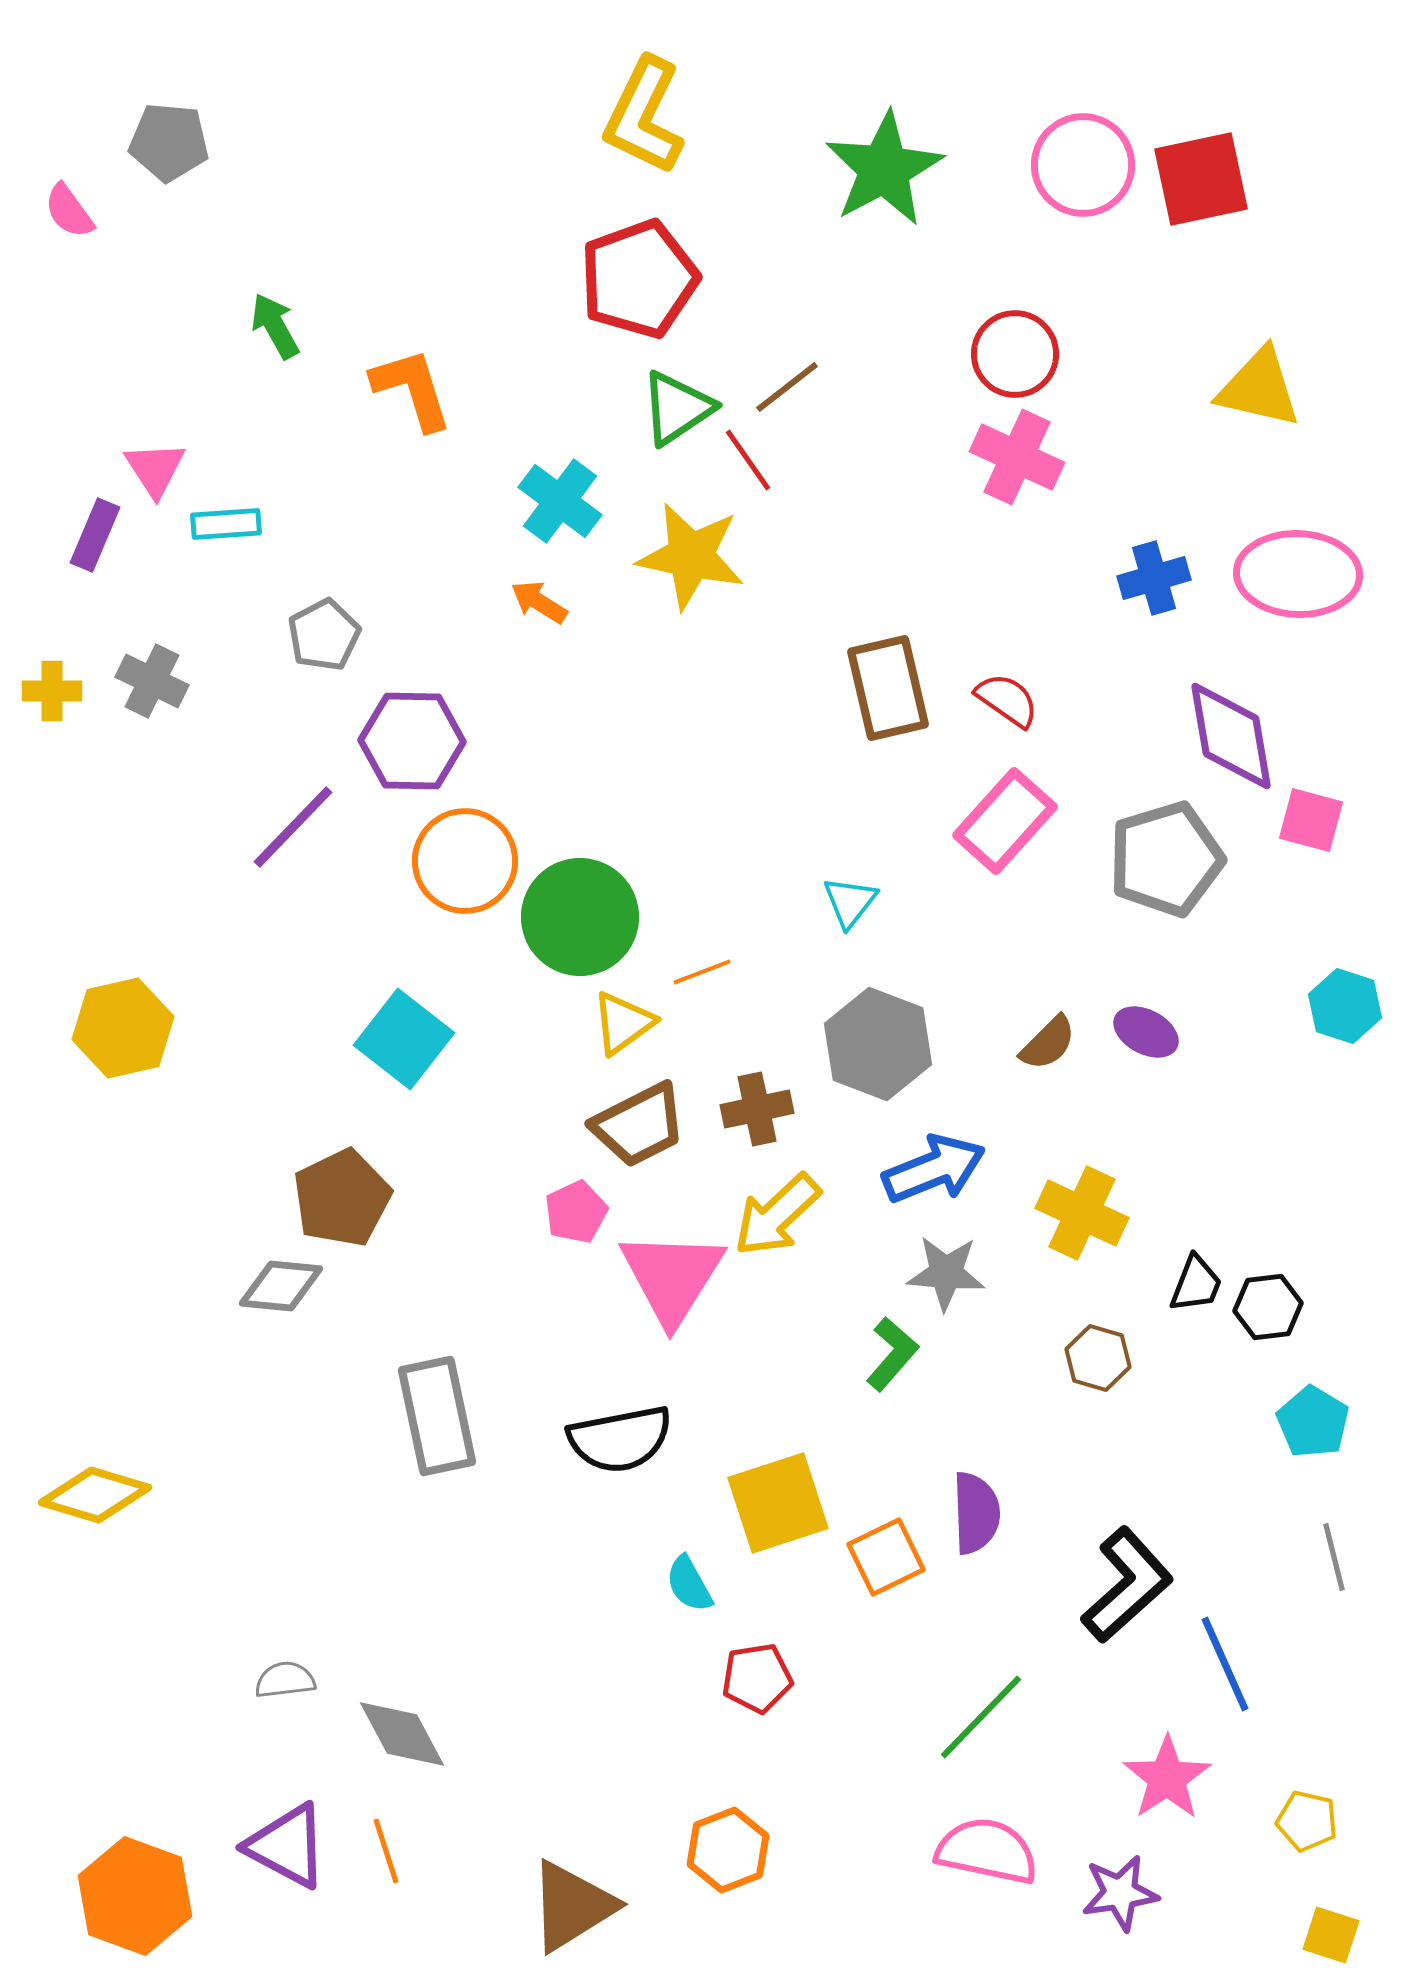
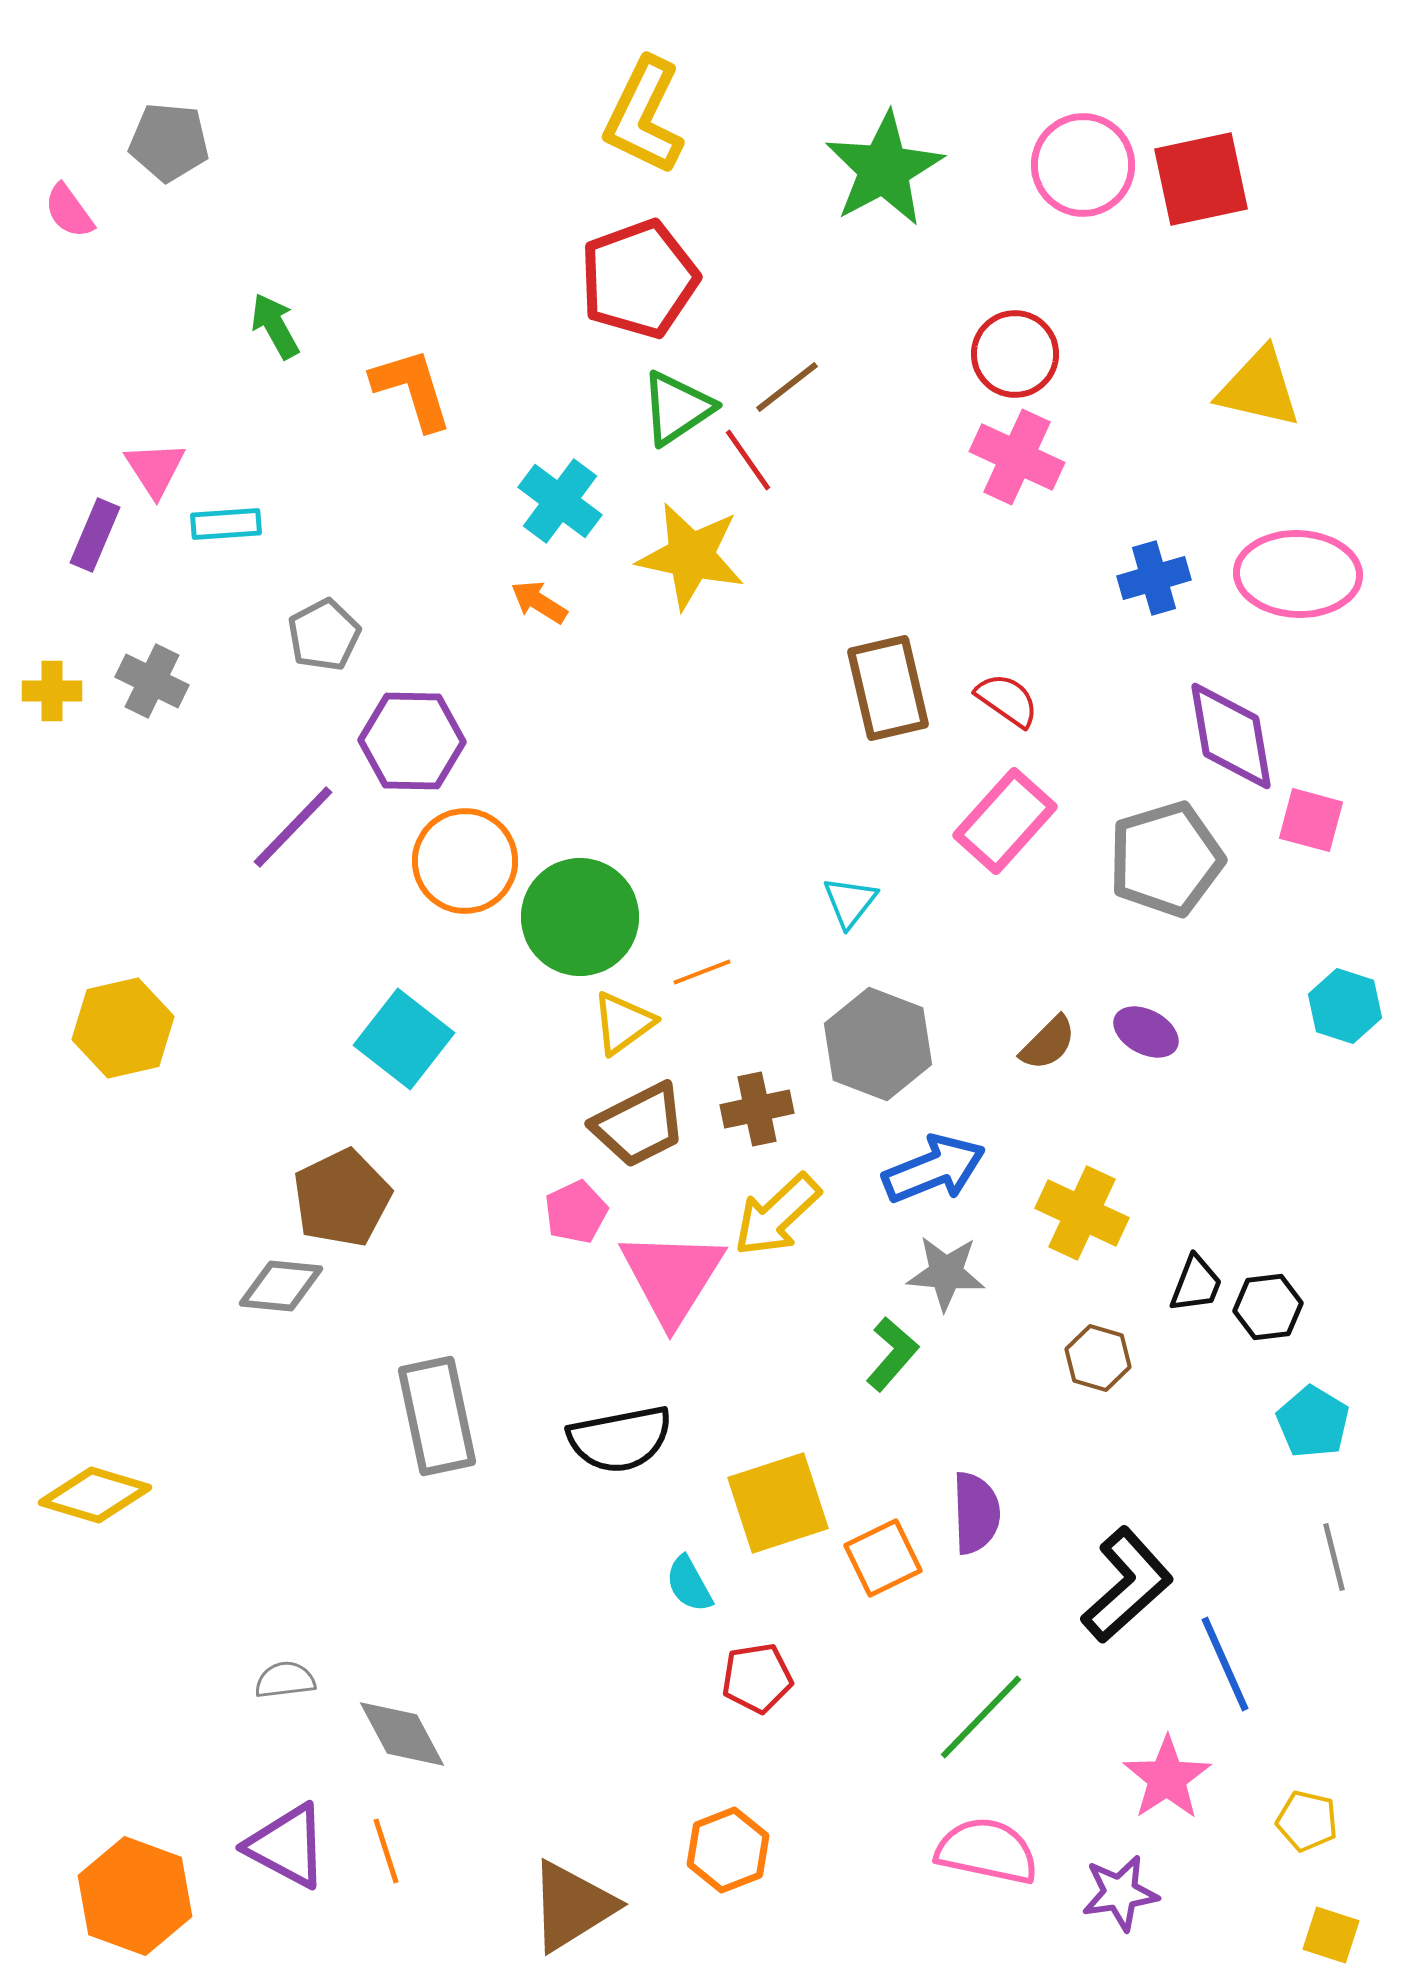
orange square at (886, 1557): moved 3 px left, 1 px down
